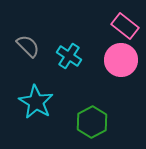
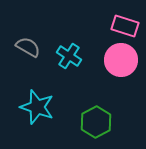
pink rectangle: rotated 20 degrees counterclockwise
gray semicircle: moved 1 px down; rotated 15 degrees counterclockwise
cyan star: moved 1 px right, 5 px down; rotated 12 degrees counterclockwise
green hexagon: moved 4 px right
